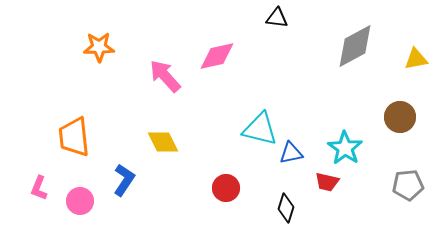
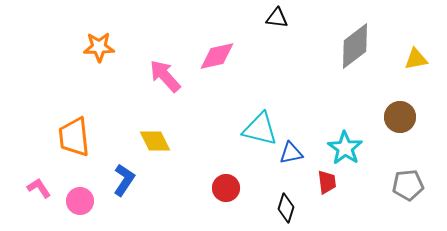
gray diamond: rotated 9 degrees counterclockwise
yellow diamond: moved 8 px left, 1 px up
red trapezoid: rotated 110 degrees counterclockwise
pink L-shape: rotated 125 degrees clockwise
